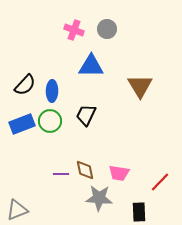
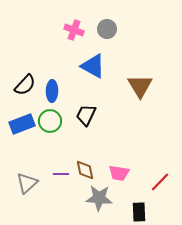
blue triangle: moved 2 px right; rotated 28 degrees clockwise
gray triangle: moved 10 px right, 27 px up; rotated 20 degrees counterclockwise
